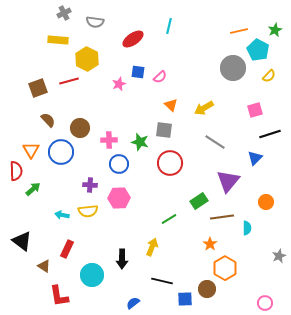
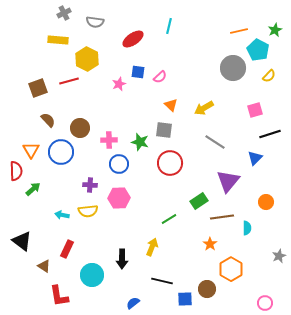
orange hexagon at (225, 268): moved 6 px right, 1 px down
